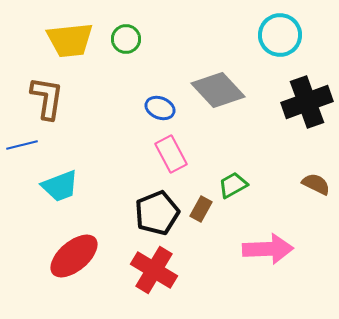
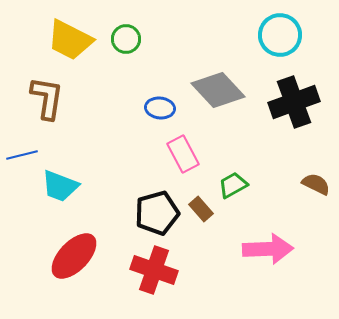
yellow trapezoid: rotated 33 degrees clockwise
black cross: moved 13 px left
blue ellipse: rotated 16 degrees counterclockwise
blue line: moved 10 px down
pink rectangle: moved 12 px right
cyan trapezoid: rotated 42 degrees clockwise
brown rectangle: rotated 70 degrees counterclockwise
black pentagon: rotated 6 degrees clockwise
red ellipse: rotated 6 degrees counterclockwise
red cross: rotated 12 degrees counterclockwise
